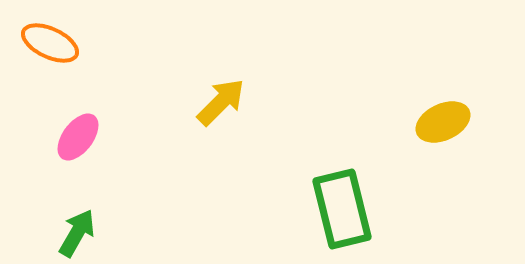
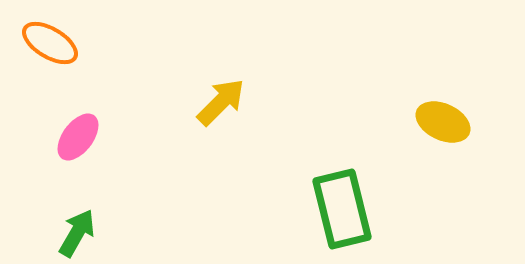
orange ellipse: rotated 6 degrees clockwise
yellow ellipse: rotated 50 degrees clockwise
